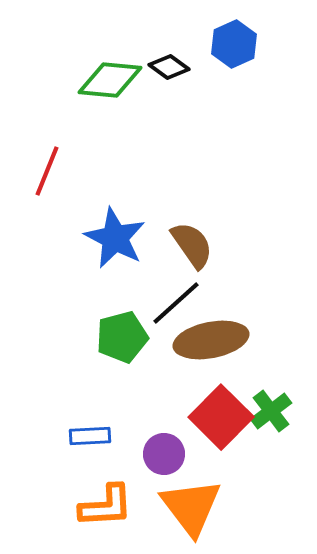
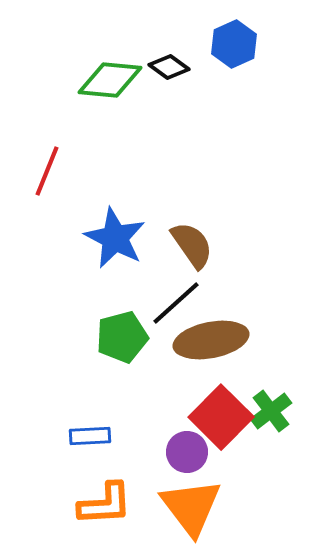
purple circle: moved 23 px right, 2 px up
orange L-shape: moved 1 px left, 2 px up
